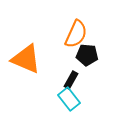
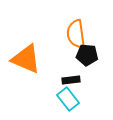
orange semicircle: rotated 148 degrees clockwise
black rectangle: rotated 54 degrees clockwise
cyan rectangle: moved 1 px left
